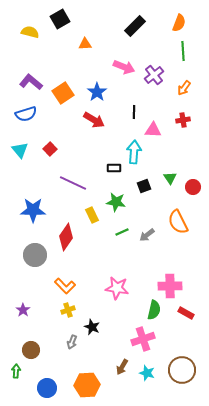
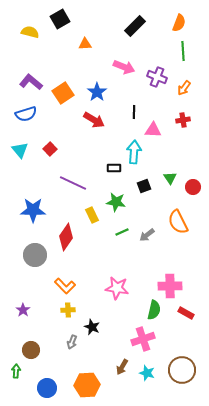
purple cross at (154, 75): moved 3 px right, 2 px down; rotated 30 degrees counterclockwise
yellow cross at (68, 310): rotated 16 degrees clockwise
